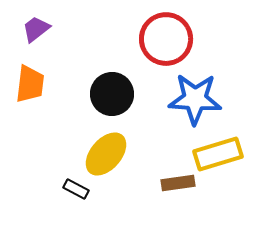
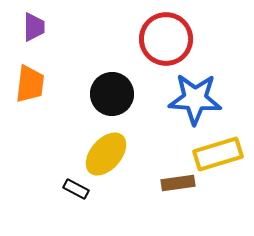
purple trapezoid: moved 2 px left, 2 px up; rotated 128 degrees clockwise
